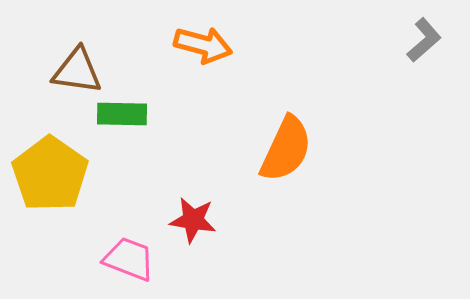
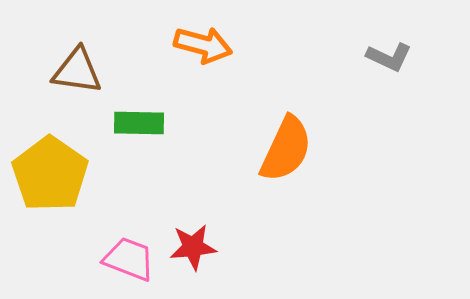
gray L-shape: moved 35 px left, 17 px down; rotated 66 degrees clockwise
green rectangle: moved 17 px right, 9 px down
red star: moved 27 px down; rotated 15 degrees counterclockwise
